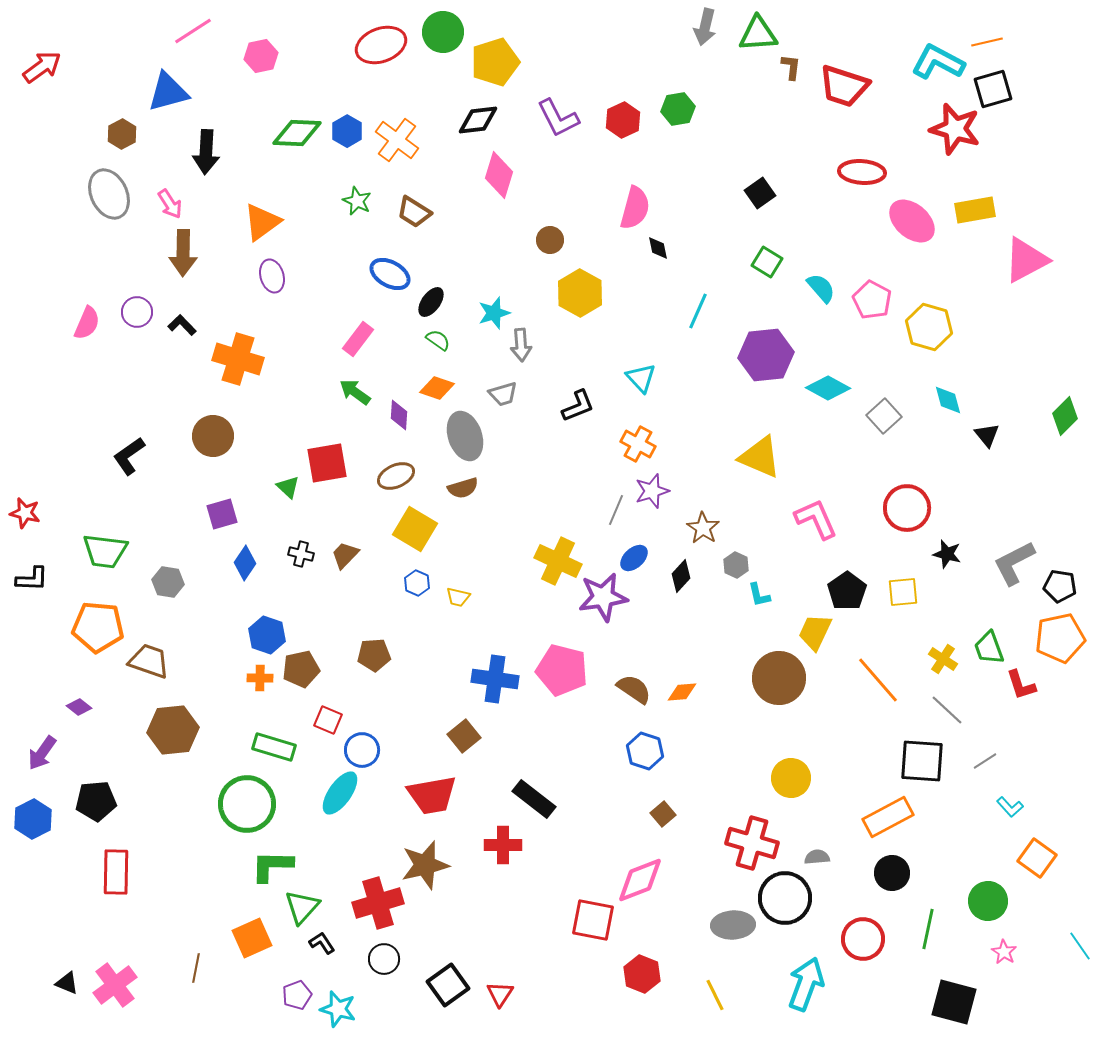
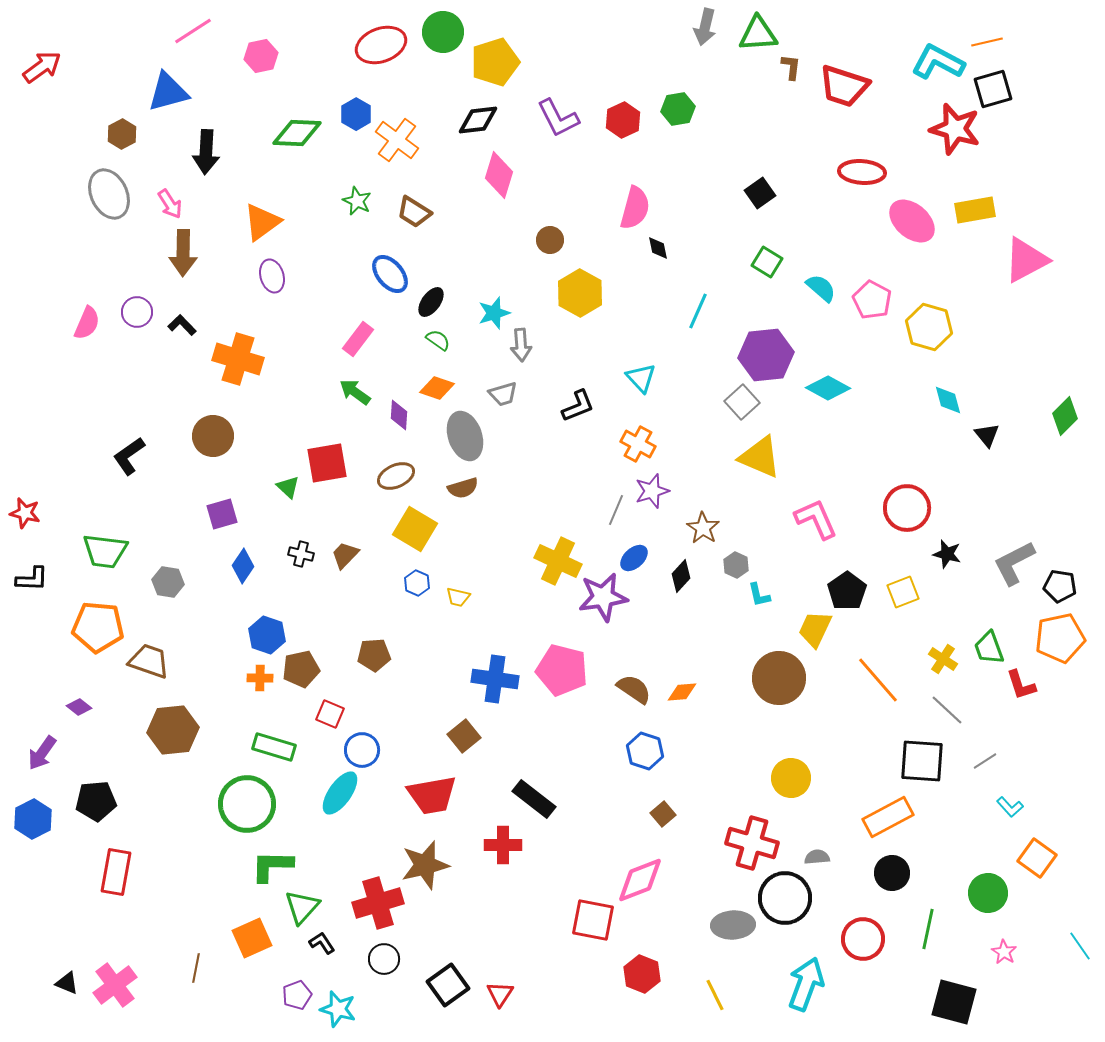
blue hexagon at (347, 131): moved 9 px right, 17 px up
blue ellipse at (390, 274): rotated 21 degrees clockwise
cyan semicircle at (821, 288): rotated 8 degrees counterclockwise
gray square at (884, 416): moved 142 px left, 14 px up
blue diamond at (245, 563): moved 2 px left, 3 px down
yellow square at (903, 592): rotated 16 degrees counterclockwise
yellow trapezoid at (815, 632): moved 3 px up
red square at (328, 720): moved 2 px right, 6 px up
red rectangle at (116, 872): rotated 9 degrees clockwise
green circle at (988, 901): moved 8 px up
